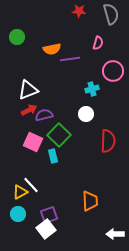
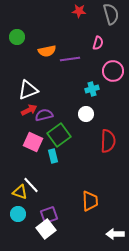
orange semicircle: moved 5 px left, 2 px down
green square: rotated 10 degrees clockwise
yellow triangle: rotated 49 degrees clockwise
